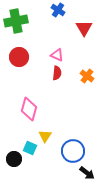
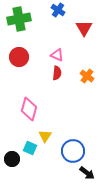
green cross: moved 3 px right, 2 px up
black circle: moved 2 px left
